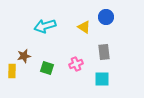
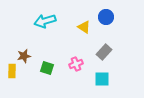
cyan arrow: moved 5 px up
gray rectangle: rotated 49 degrees clockwise
